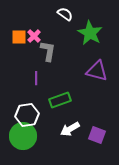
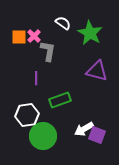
white semicircle: moved 2 px left, 9 px down
white arrow: moved 14 px right
green circle: moved 20 px right
